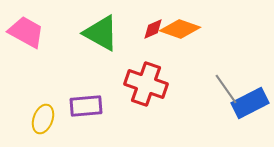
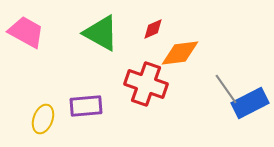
orange diamond: moved 24 px down; rotated 27 degrees counterclockwise
